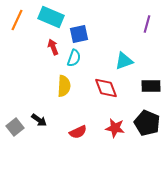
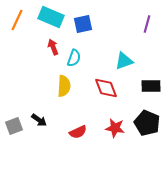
blue square: moved 4 px right, 10 px up
gray square: moved 1 px left, 1 px up; rotated 18 degrees clockwise
